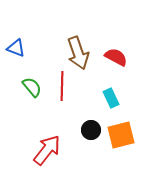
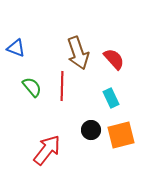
red semicircle: moved 2 px left, 2 px down; rotated 20 degrees clockwise
